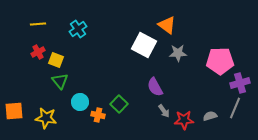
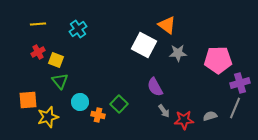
pink pentagon: moved 2 px left, 1 px up
orange square: moved 14 px right, 11 px up
yellow star: moved 2 px right, 1 px up; rotated 25 degrees counterclockwise
